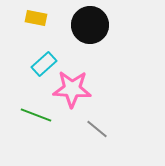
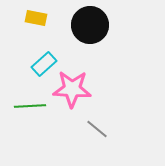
green line: moved 6 px left, 9 px up; rotated 24 degrees counterclockwise
